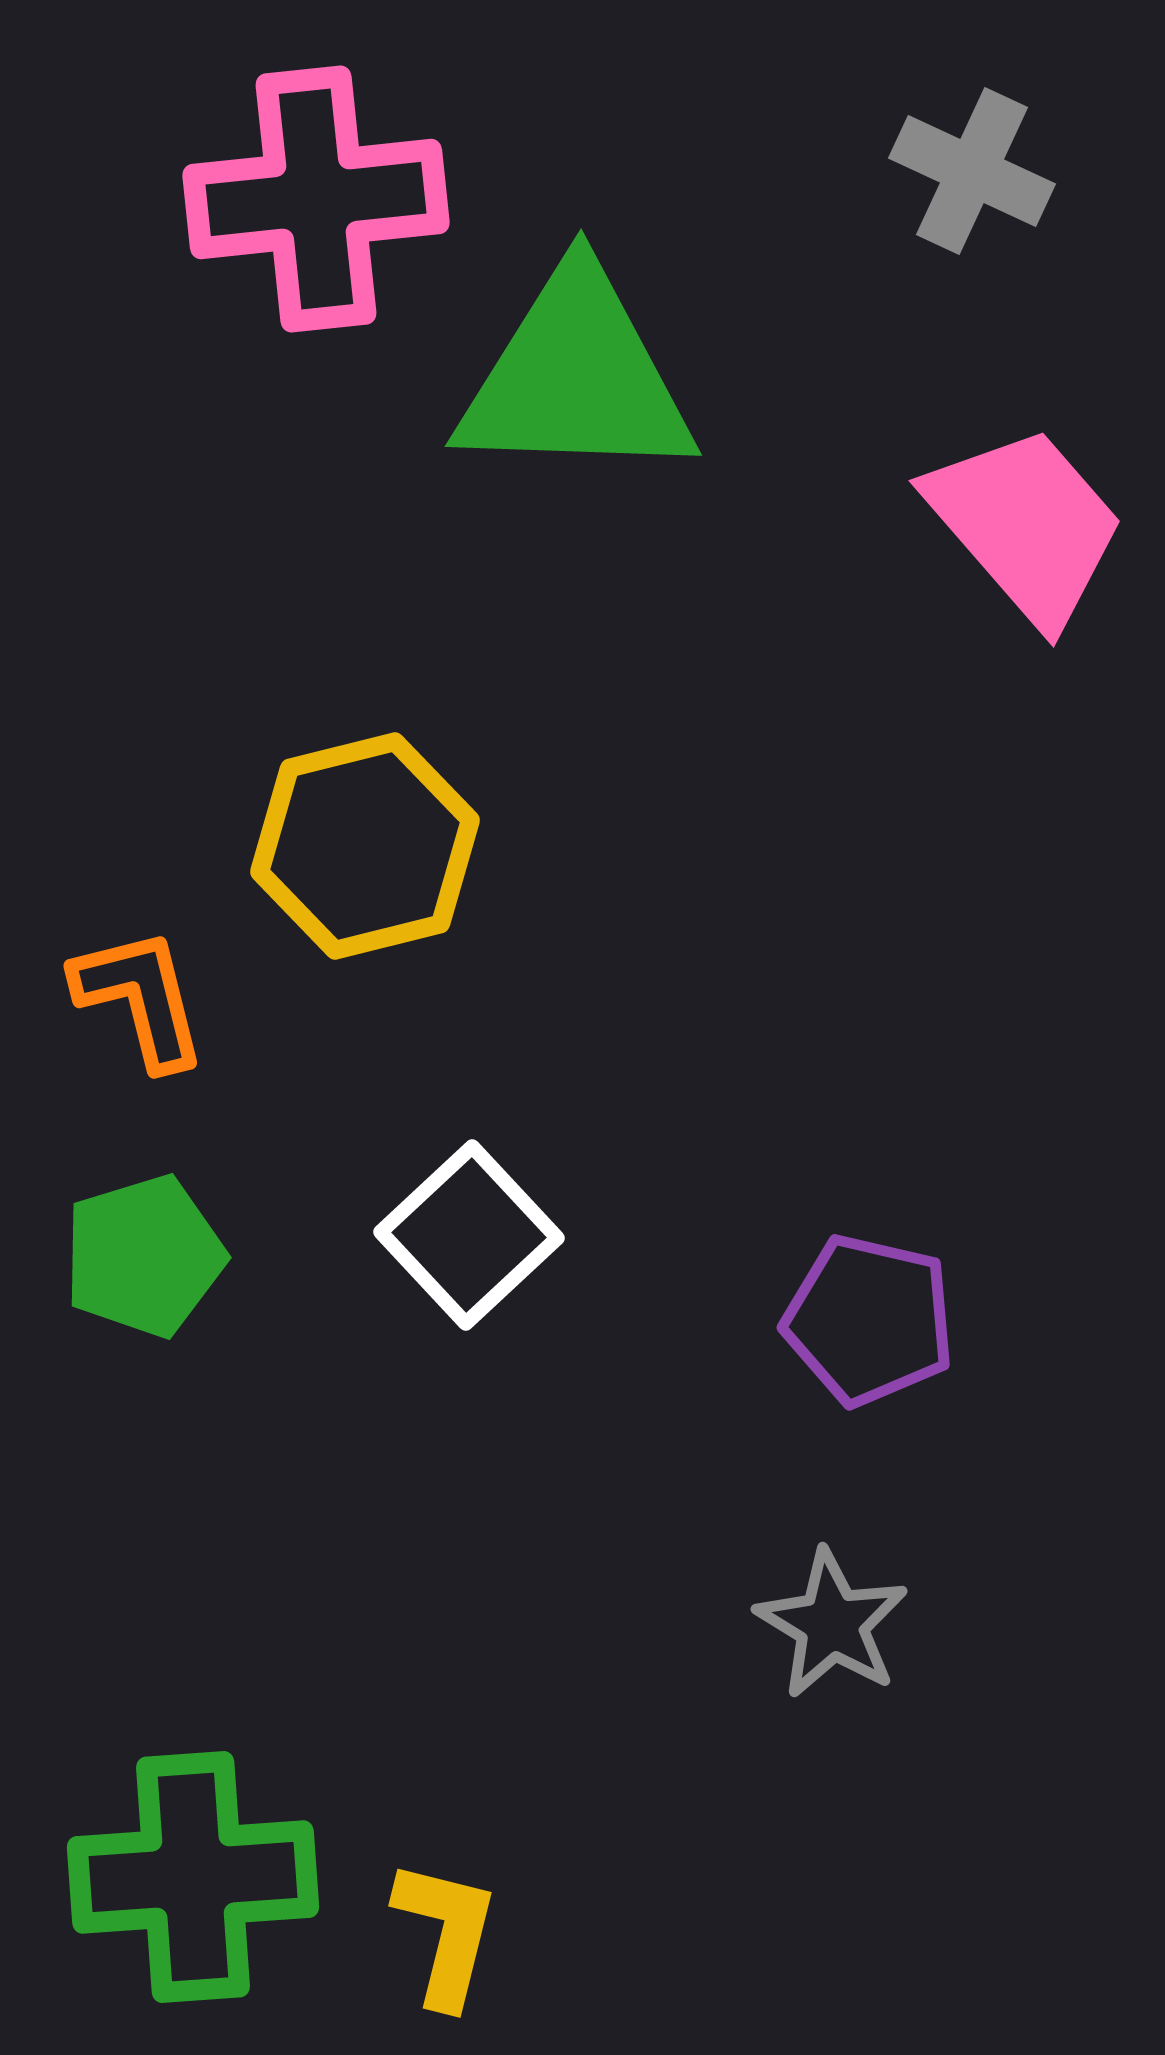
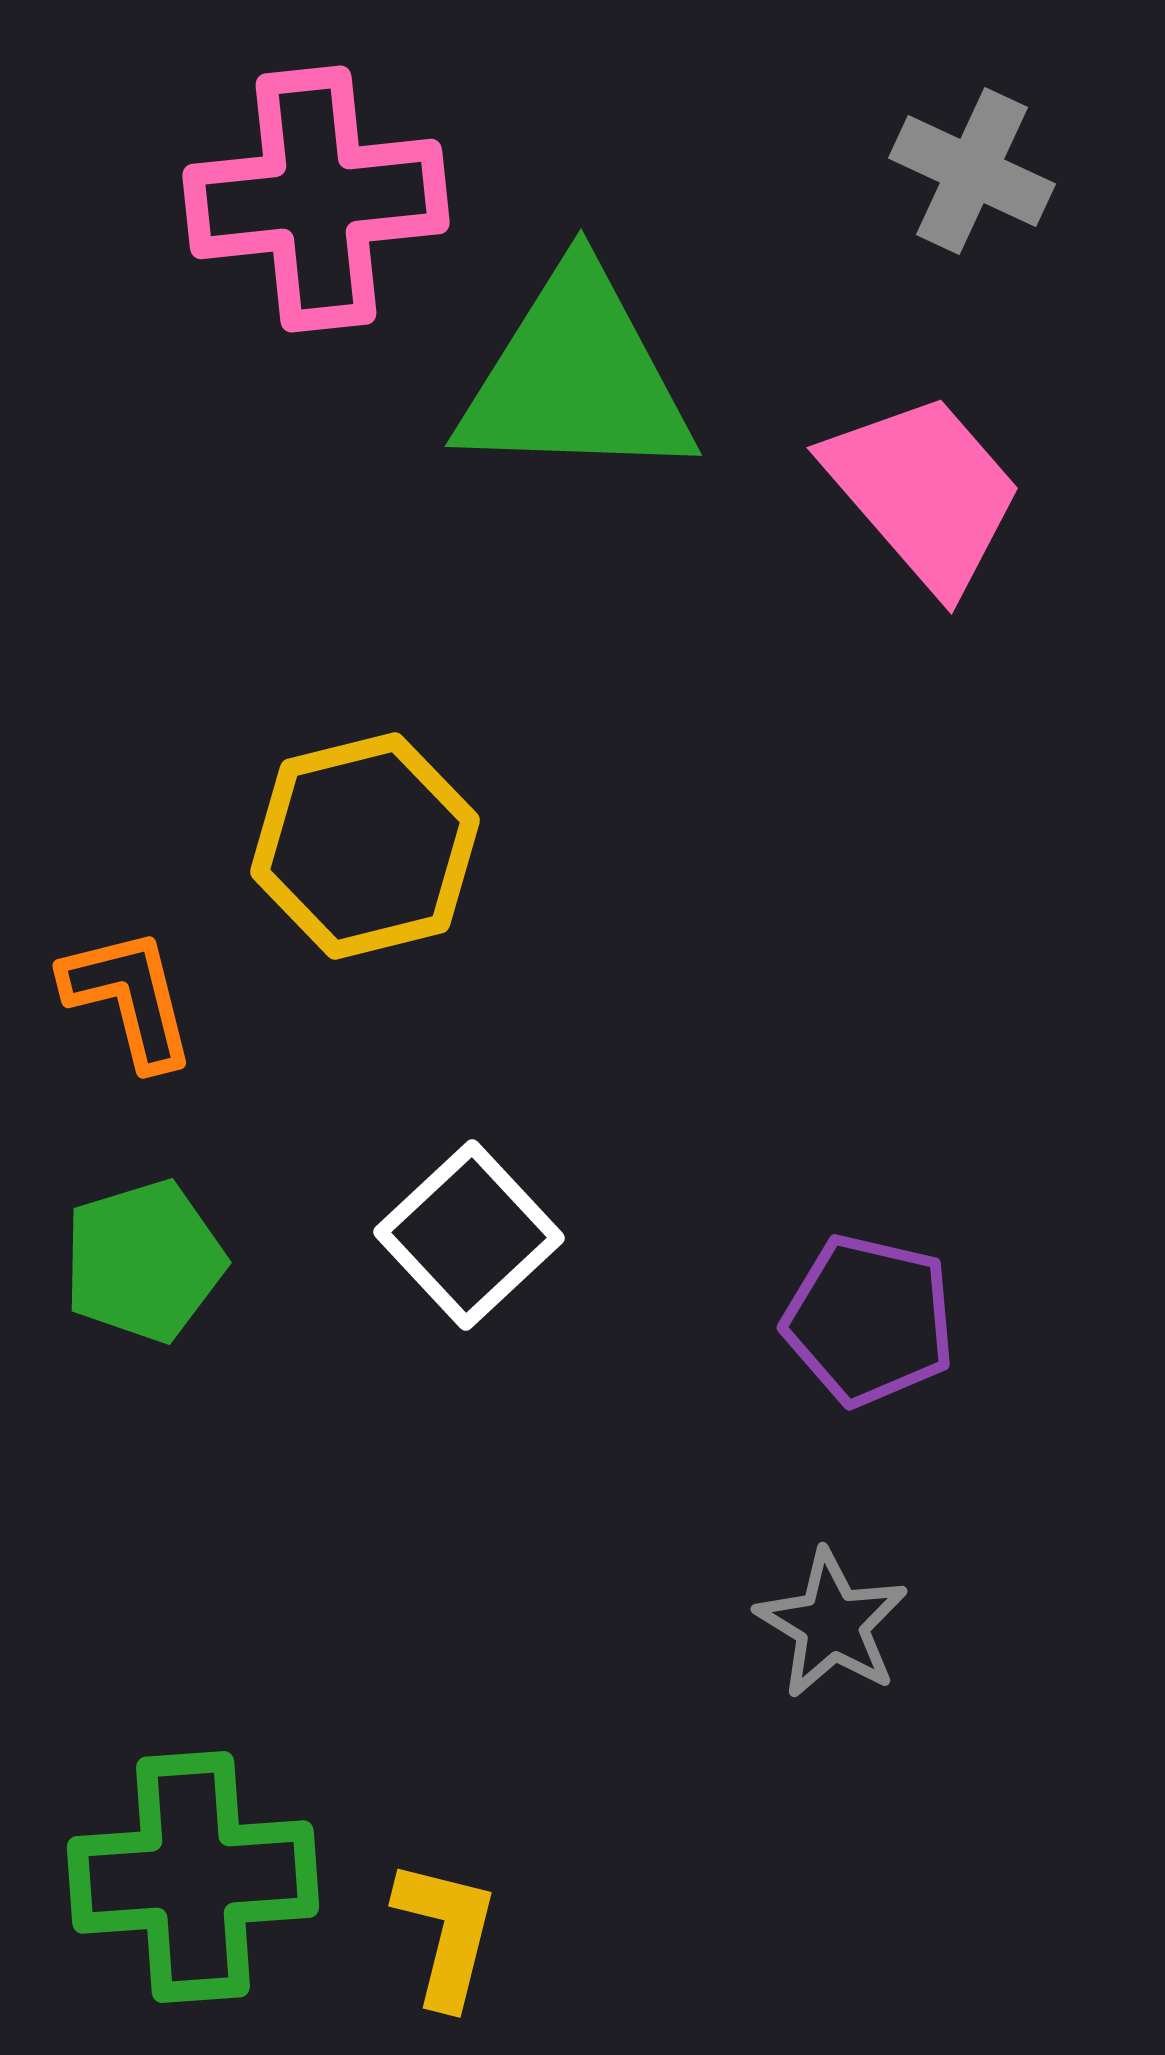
pink trapezoid: moved 102 px left, 33 px up
orange L-shape: moved 11 px left
green pentagon: moved 5 px down
